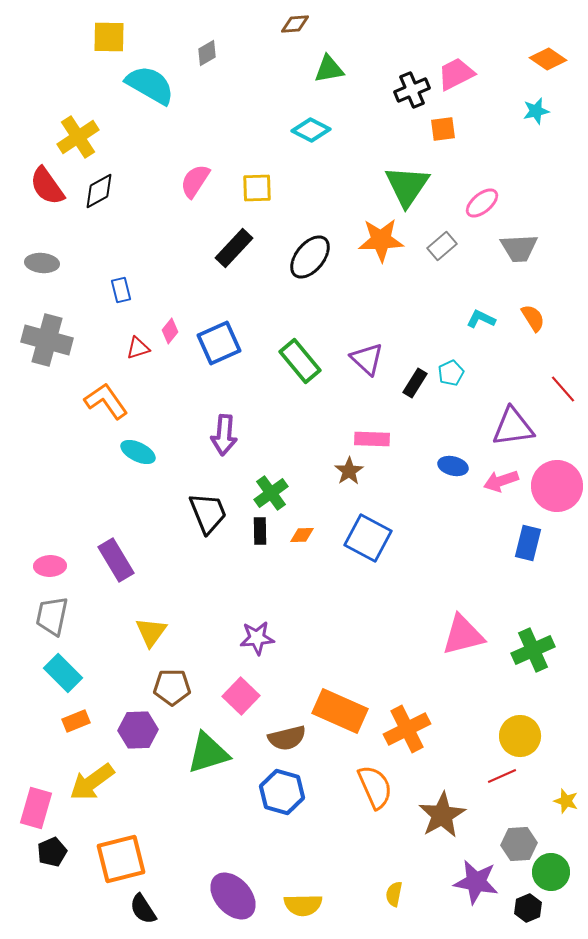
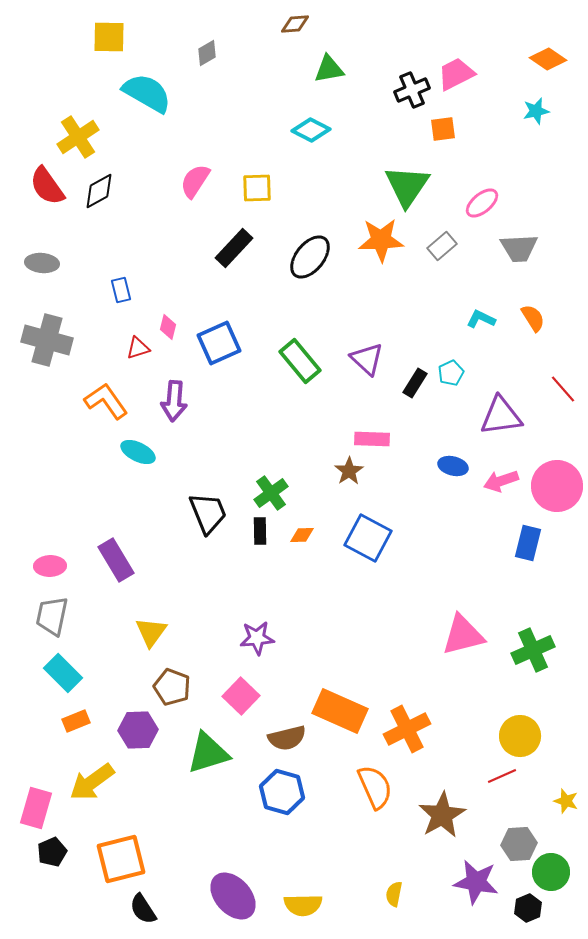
cyan semicircle at (150, 85): moved 3 px left, 8 px down
pink diamond at (170, 331): moved 2 px left, 4 px up; rotated 25 degrees counterclockwise
purple triangle at (513, 427): moved 12 px left, 11 px up
purple arrow at (224, 435): moved 50 px left, 34 px up
brown pentagon at (172, 687): rotated 21 degrees clockwise
